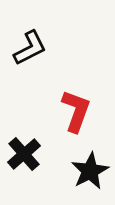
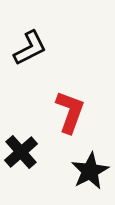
red L-shape: moved 6 px left, 1 px down
black cross: moved 3 px left, 2 px up
